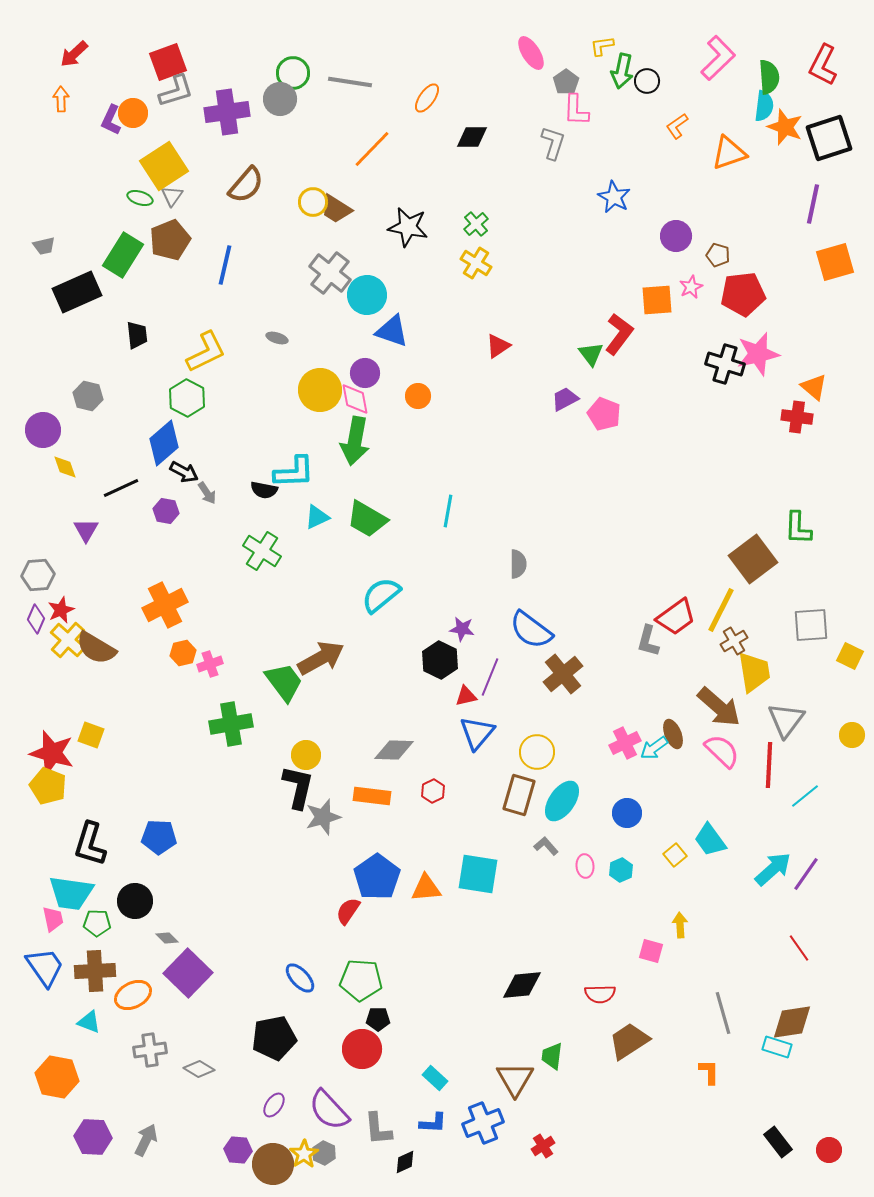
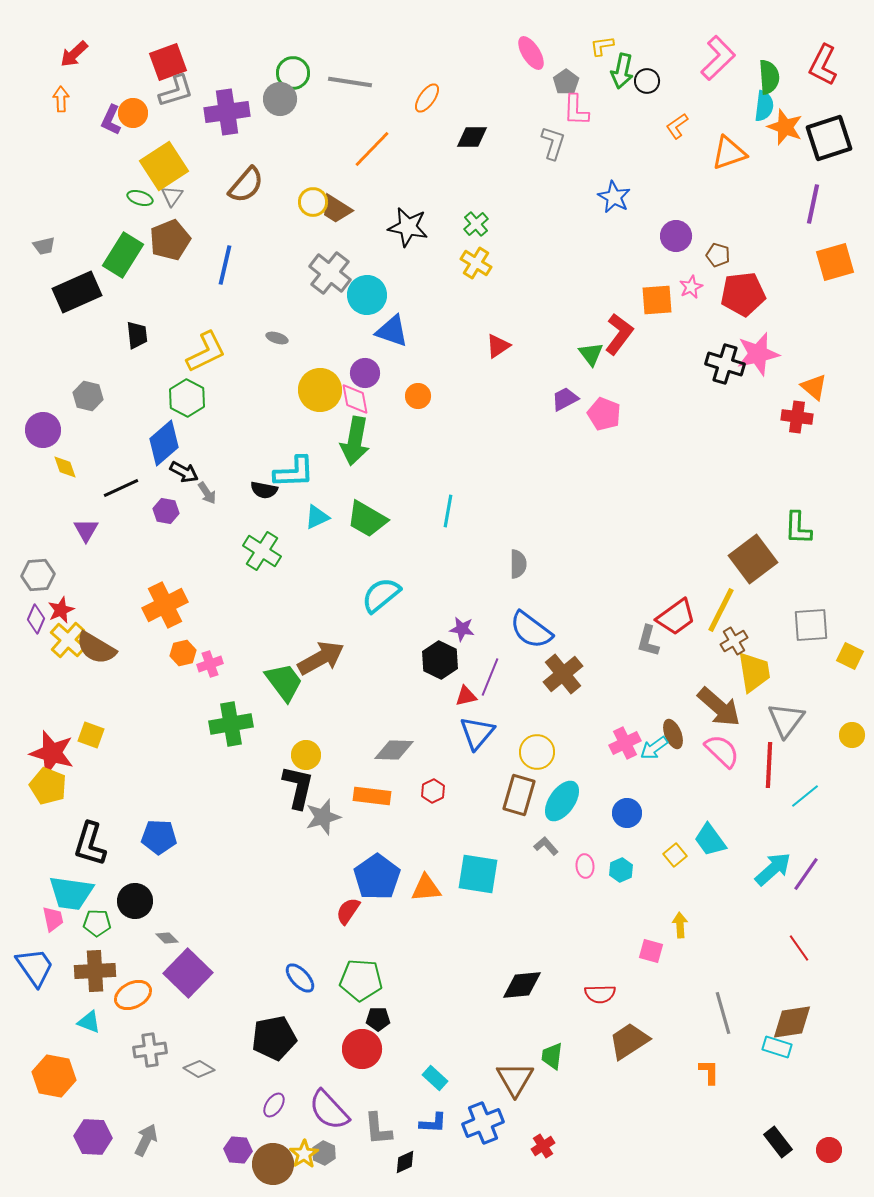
blue trapezoid at (45, 967): moved 10 px left
orange hexagon at (57, 1077): moved 3 px left, 1 px up
